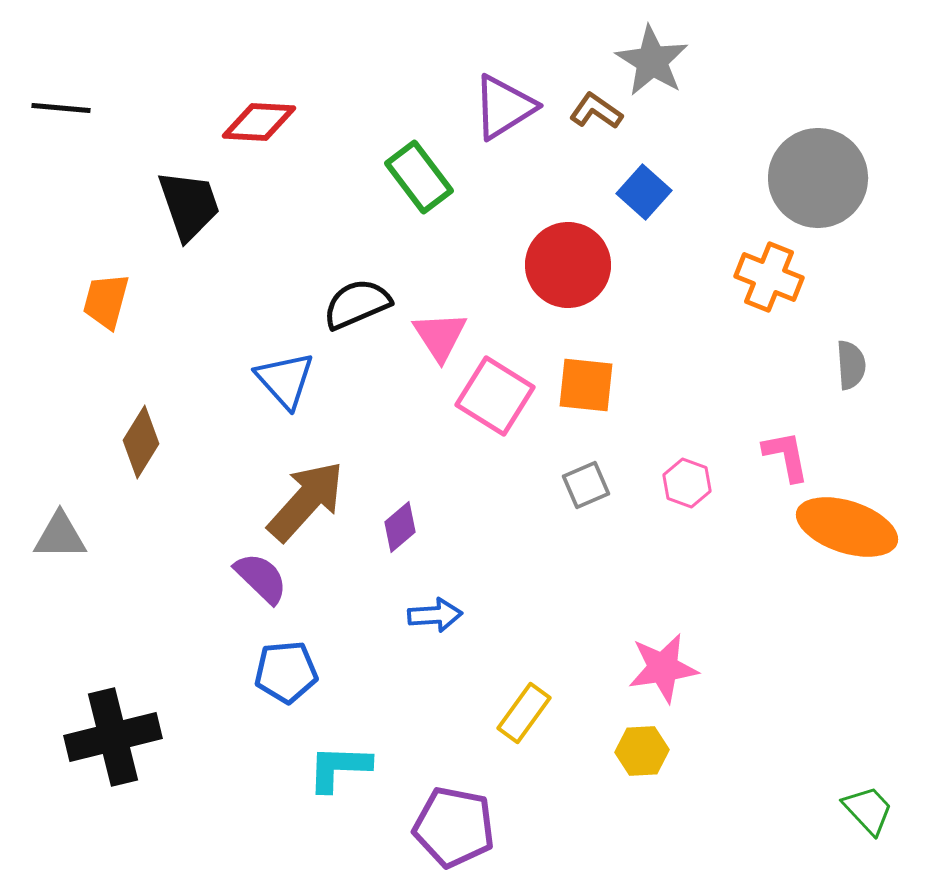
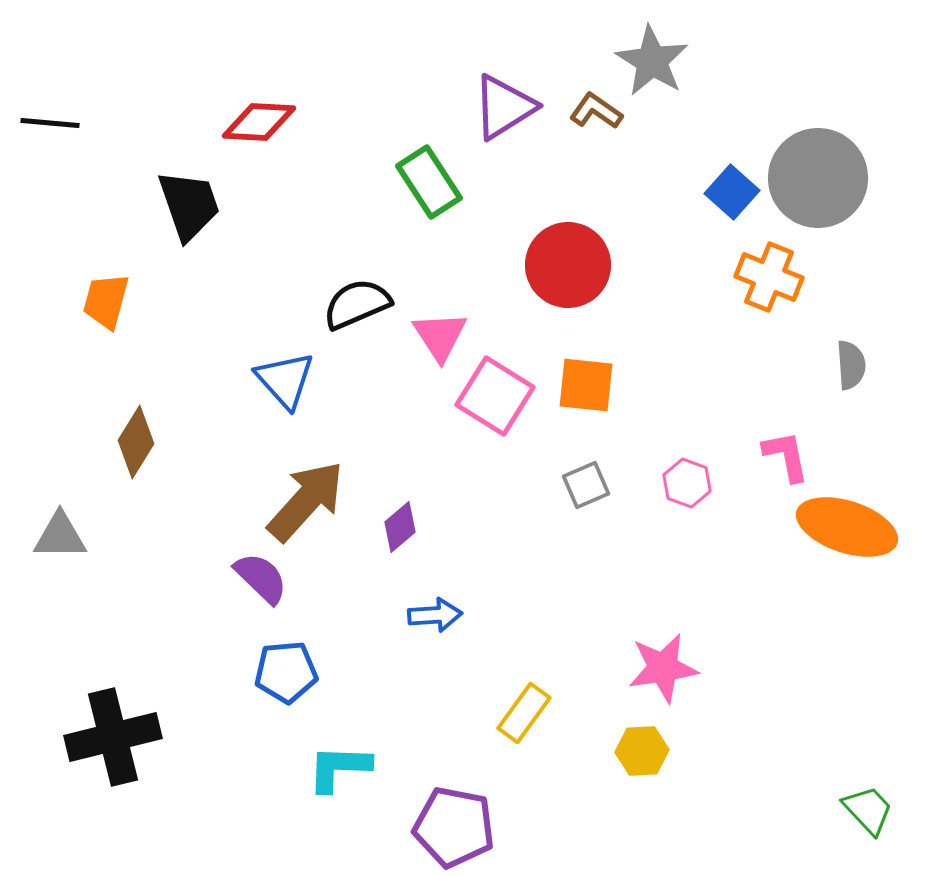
black line: moved 11 px left, 15 px down
green rectangle: moved 10 px right, 5 px down; rotated 4 degrees clockwise
blue square: moved 88 px right
brown diamond: moved 5 px left
